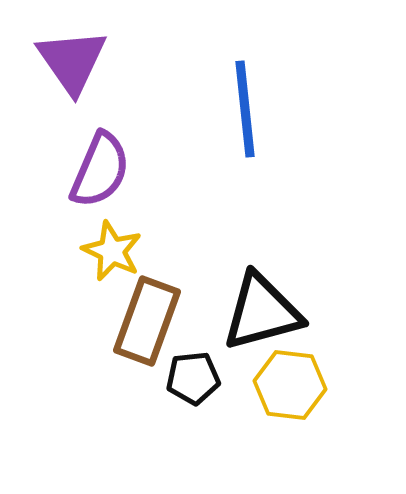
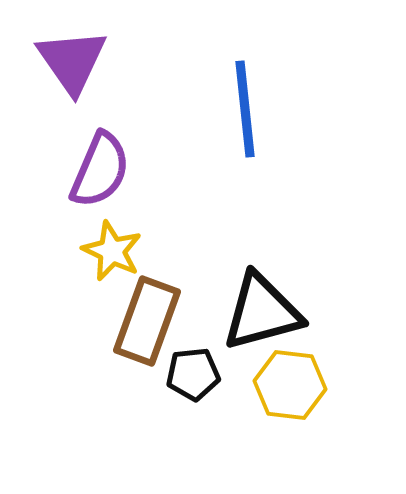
black pentagon: moved 4 px up
